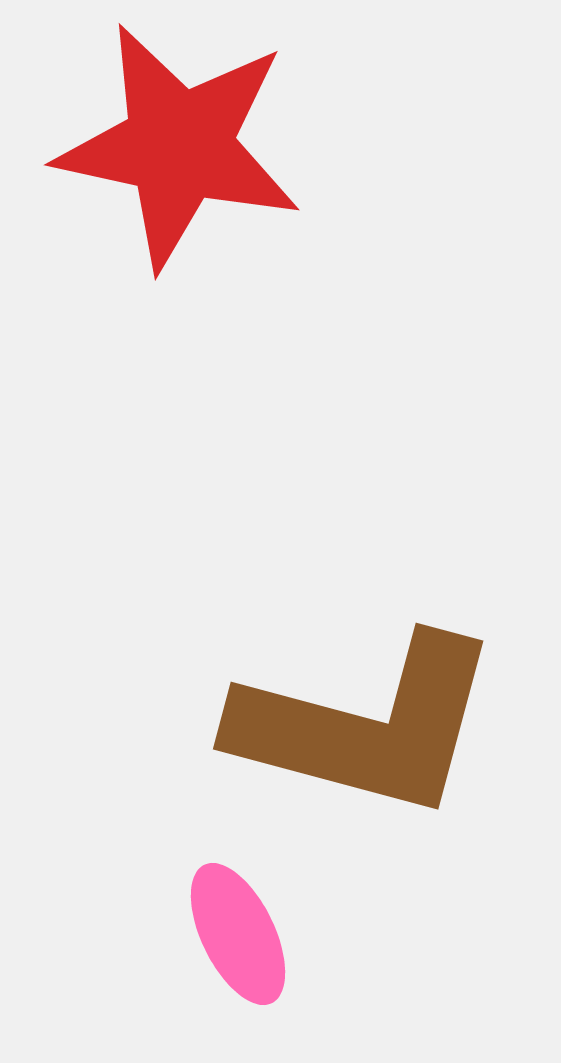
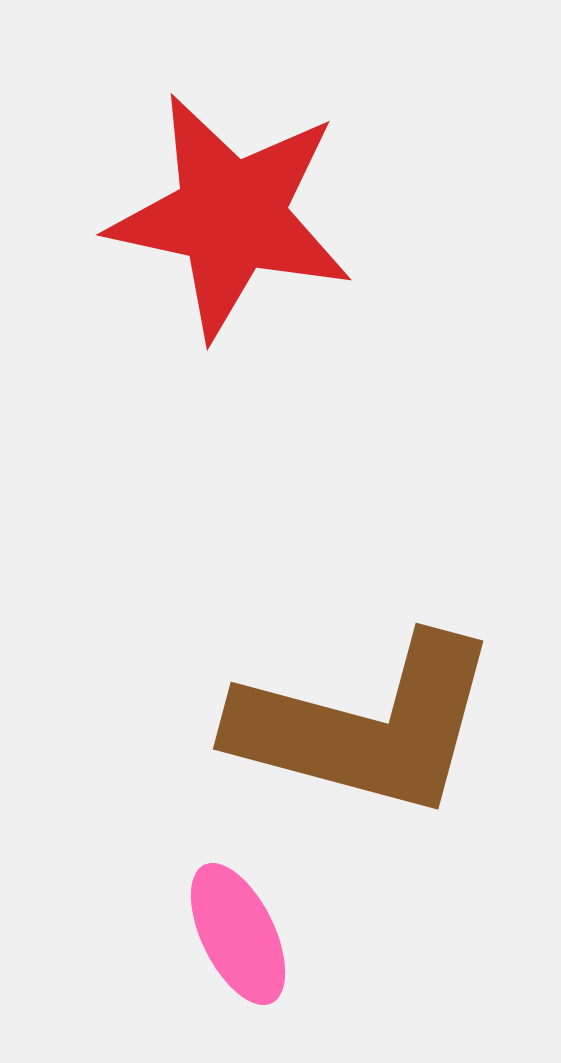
red star: moved 52 px right, 70 px down
